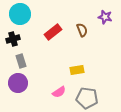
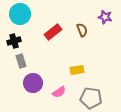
black cross: moved 1 px right, 2 px down
purple circle: moved 15 px right
gray pentagon: moved 4 px right
